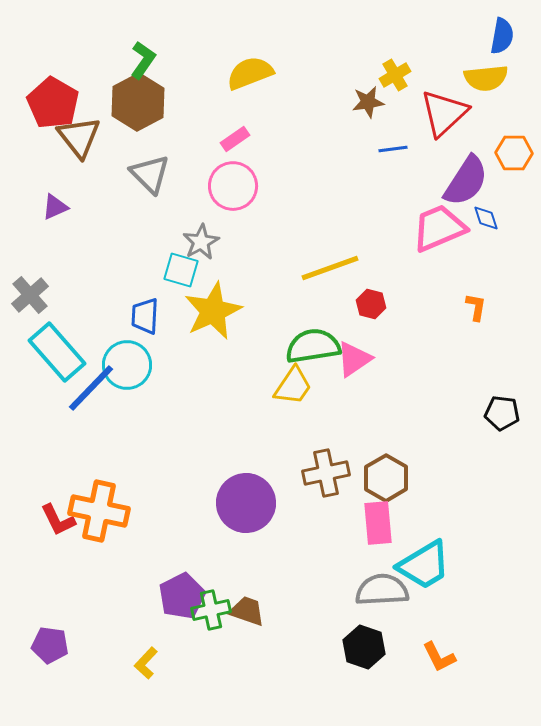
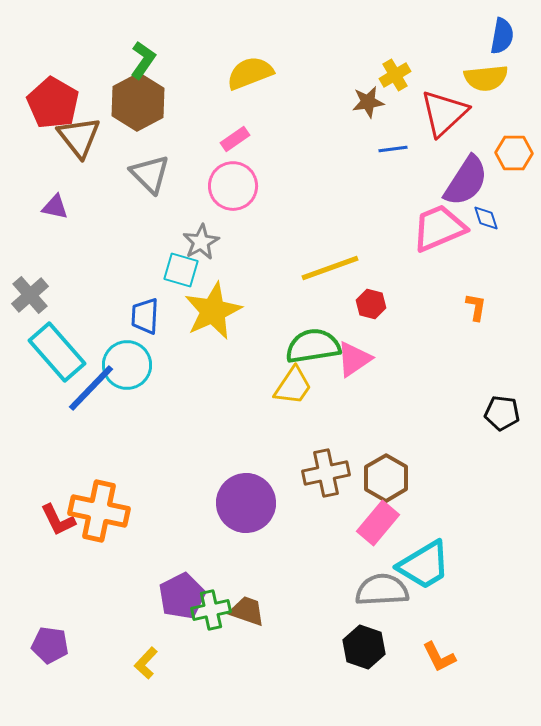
purple triangle at (55, 207): rotated 36 degrees clockwise
pink rectangle at (378, 523): rotated 45 degrees clockwise
